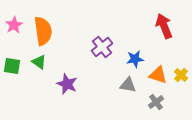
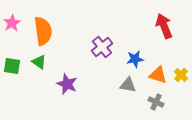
pink star: moved 2 px left, 2 px up
gray cross: rotated 28 degrees counterclockwise
